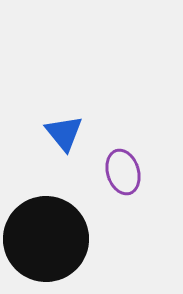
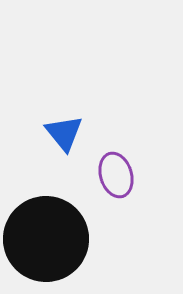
purple ellipse: moved 7 px left, 3 px down
